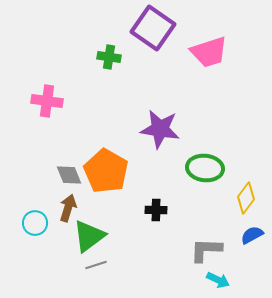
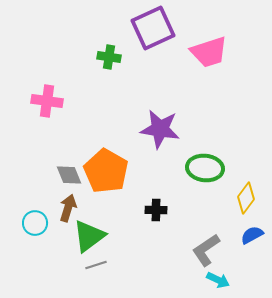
purple square: rotated 30 degrees clockwise
gray L-shape: rotated 36 degrees counterclockwise
